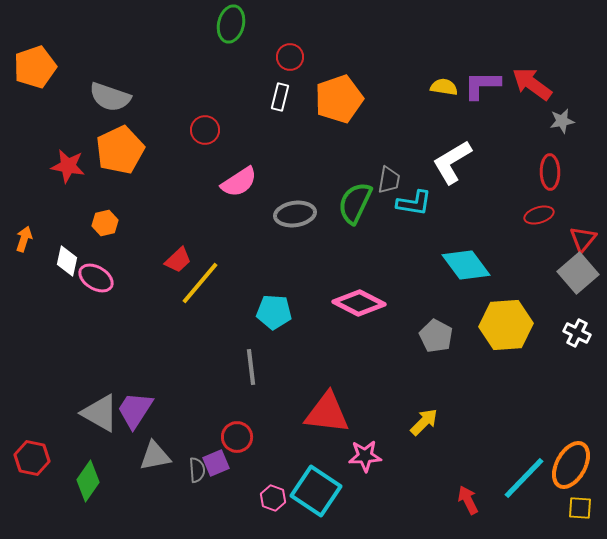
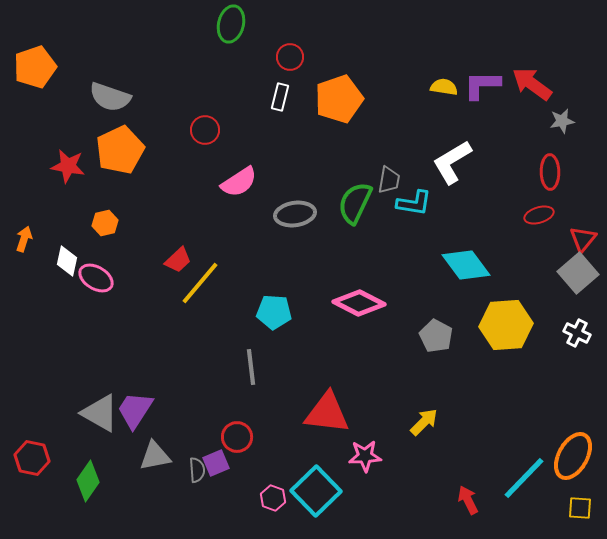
orange ellipse at (571, 465): moved 2 px right, 9 px up
cyan square at (316, 491): rotated 12 degrees clockwise
